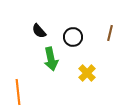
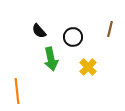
brown line: moved 4 px up
yellow cross: moved 1 px right, 6 px up
orange line: moved 1 px left, 1 px up
